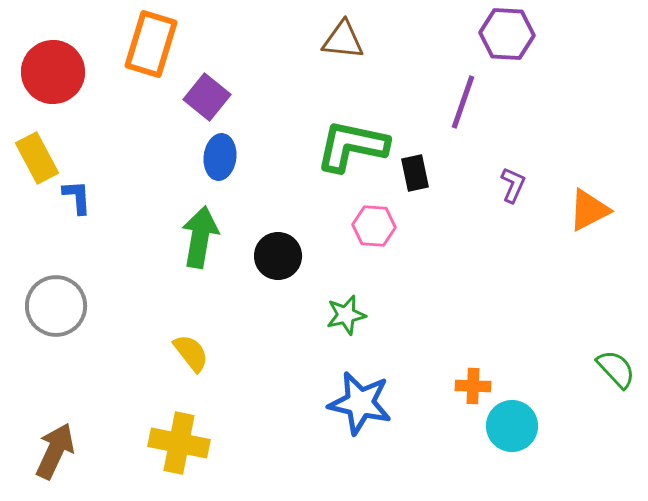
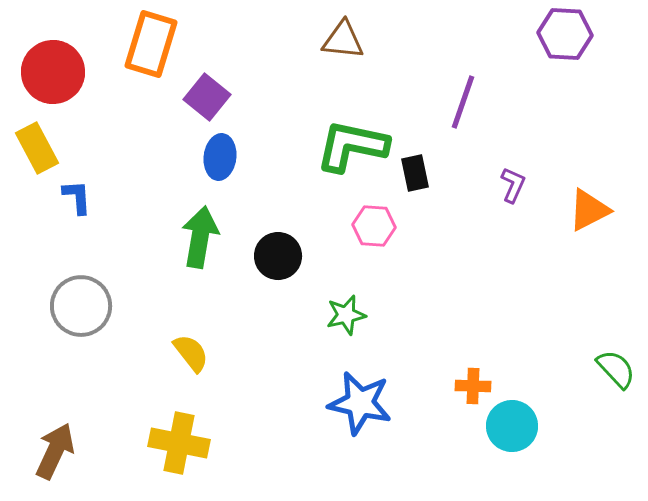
purple hexagon: moved 58 px right
yellow rectangle: moved 10 px up
gray circle: moved 25 px right
